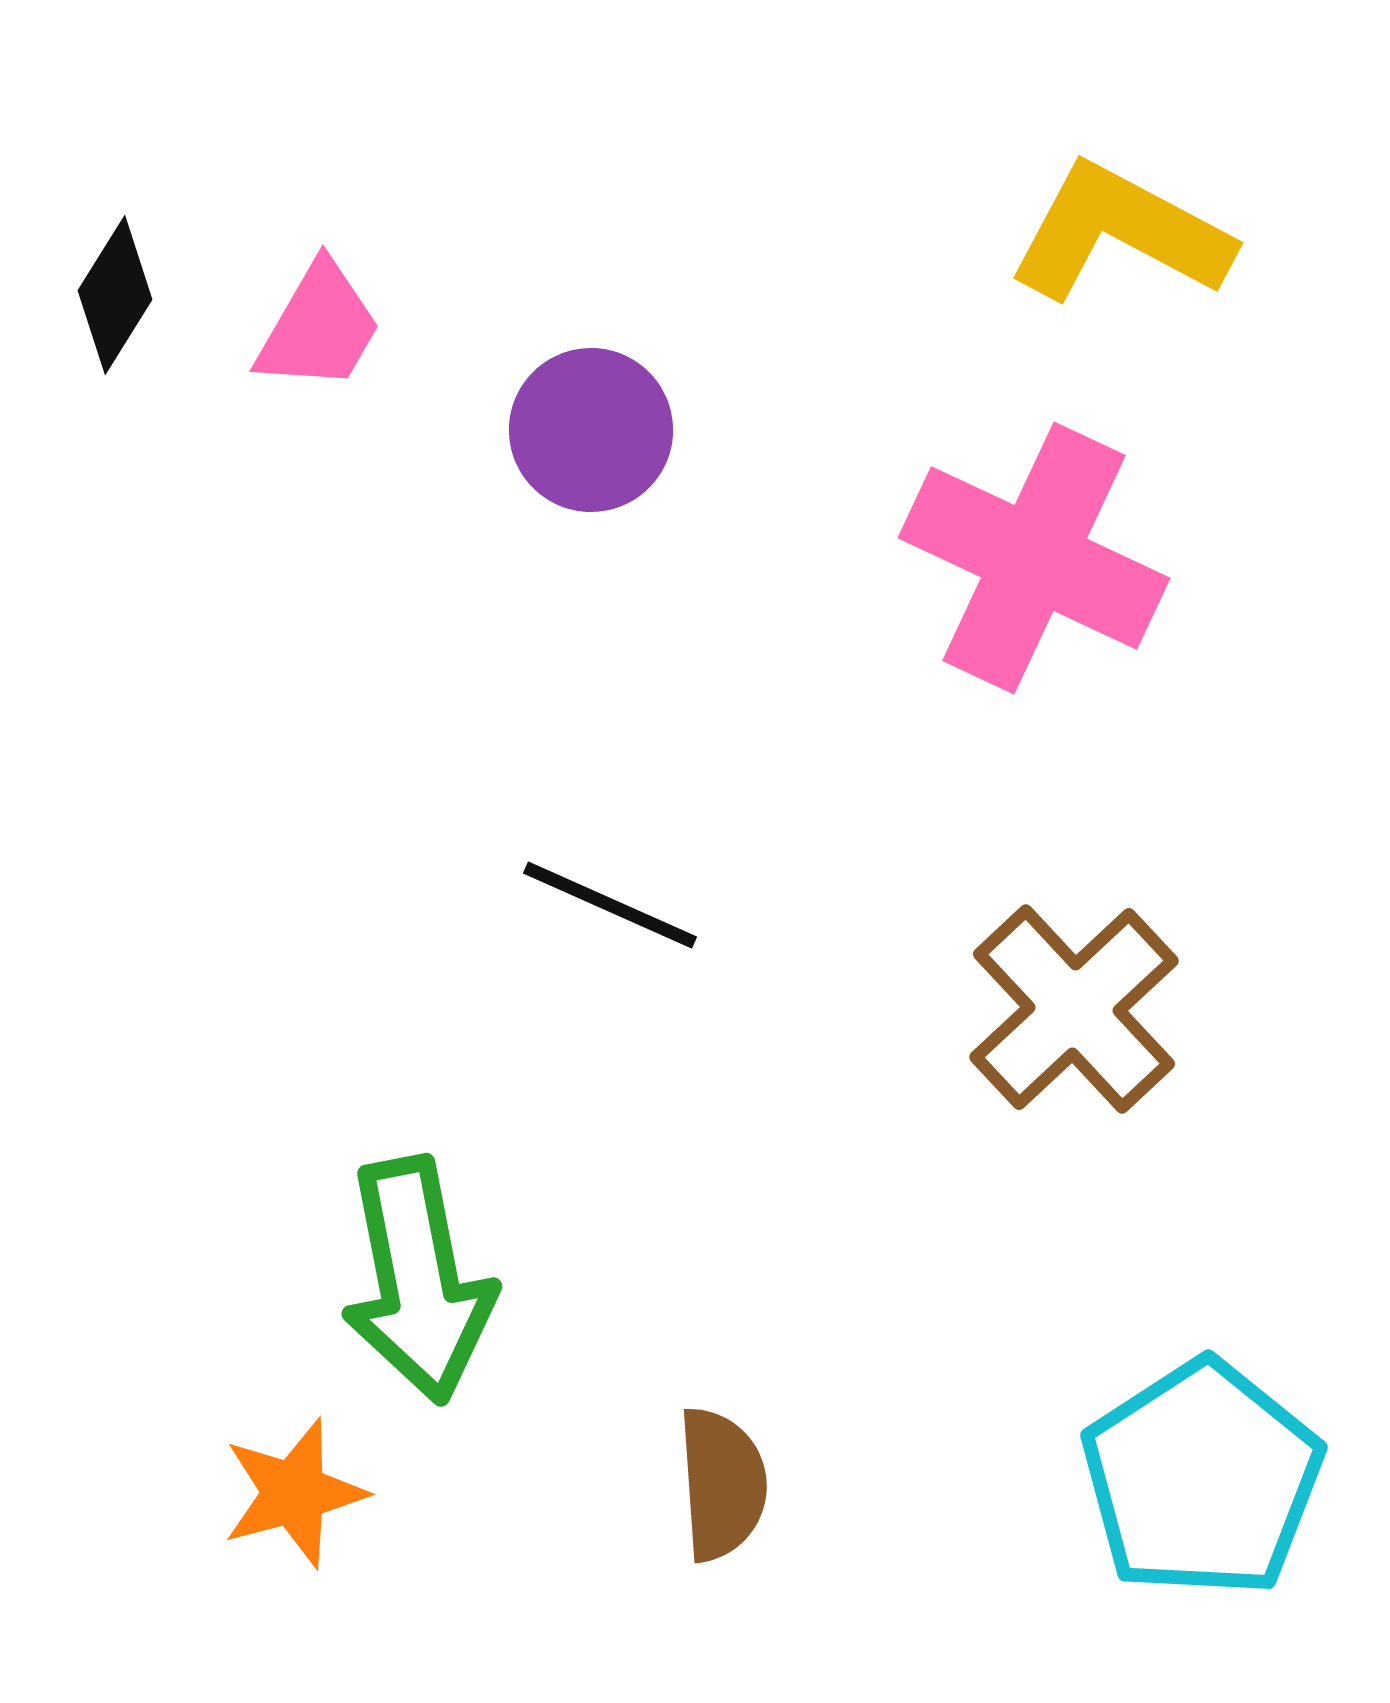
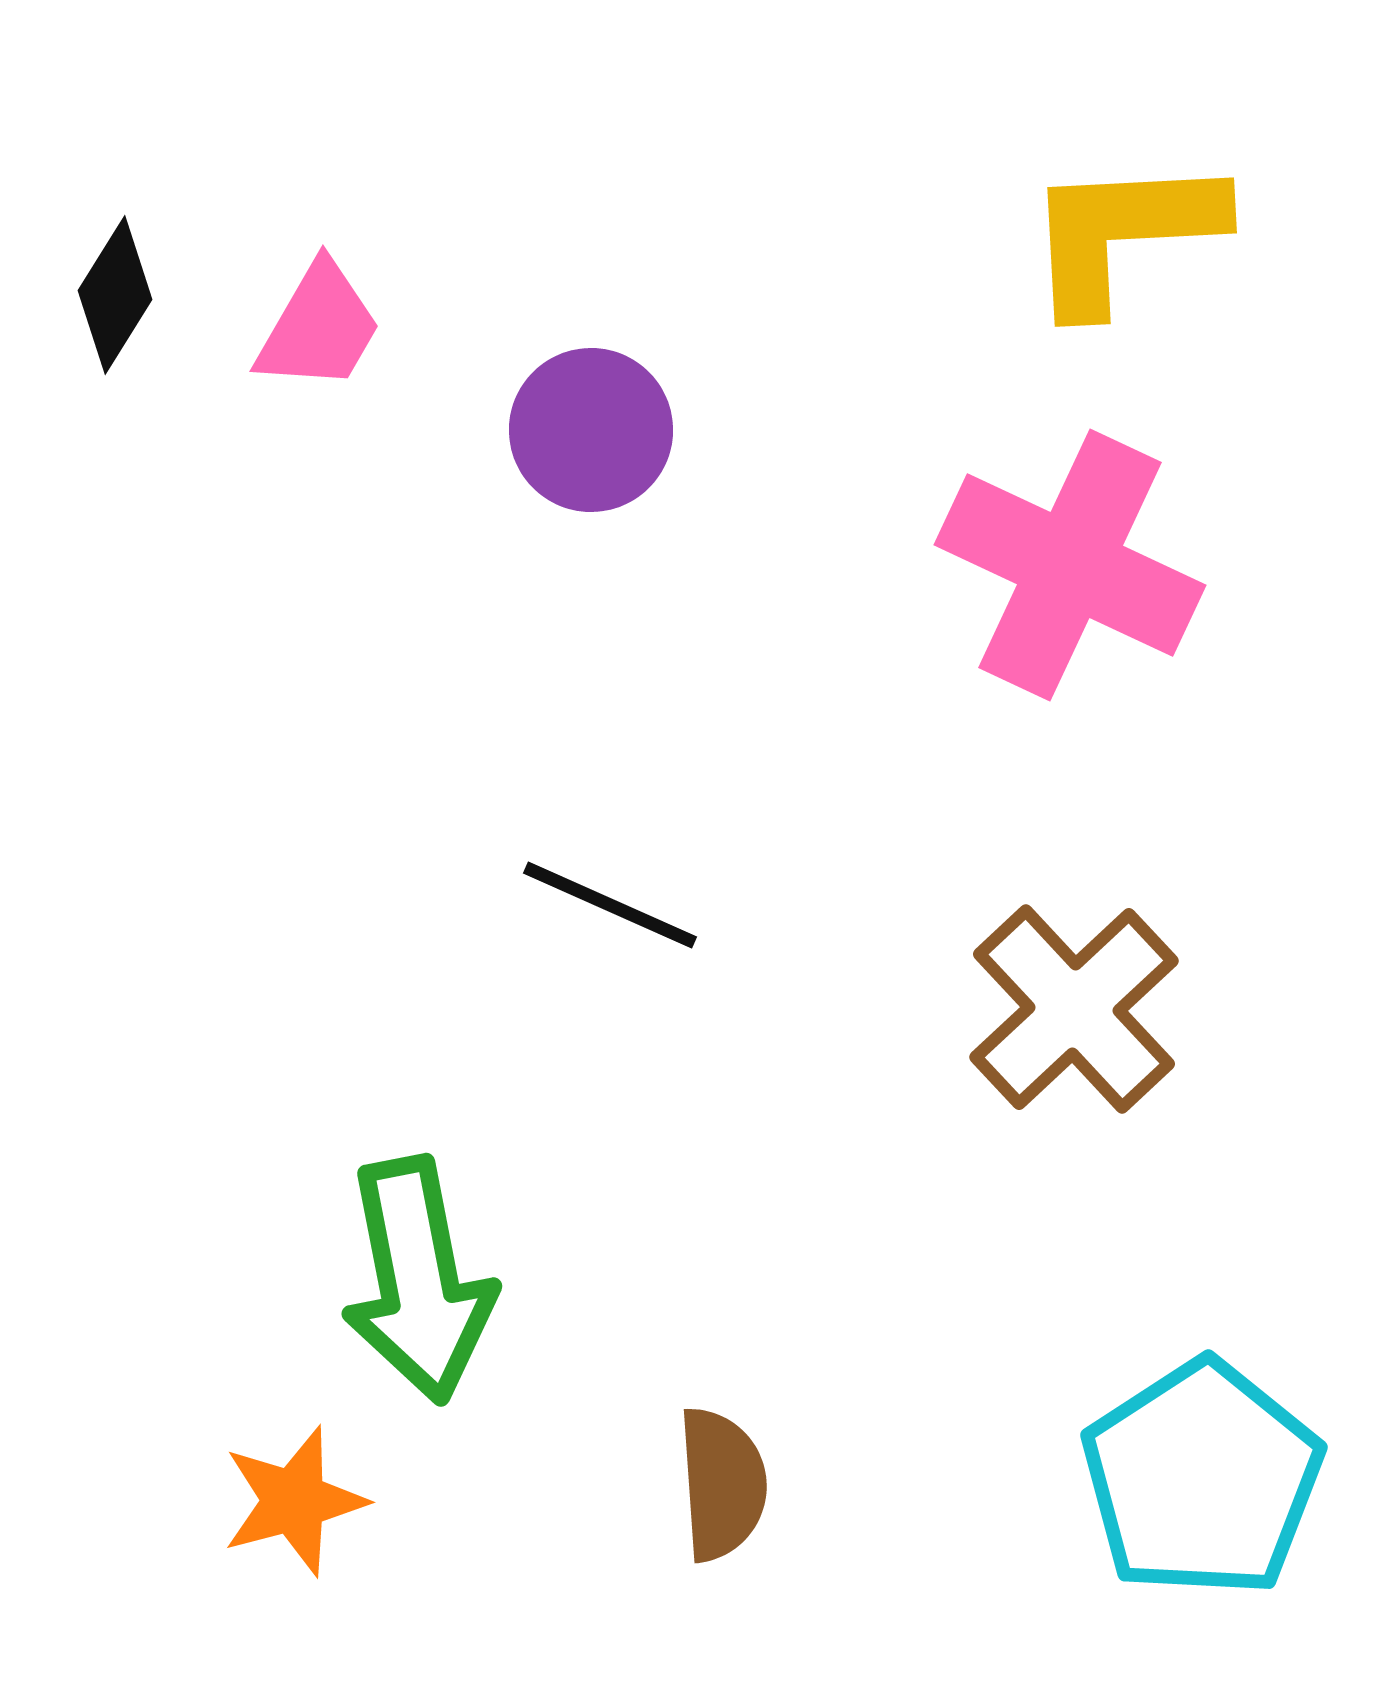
yellow L-shape: moved 3 px right; rotated 31 degrees counterclockwise
pink cross: moved 36 px right, 7 px down
orange star: moved 8 px down
